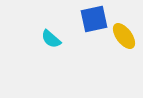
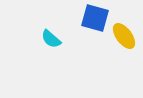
blue square: moved 1 px right, 1 px up; rotated 28 degrees clockwise
